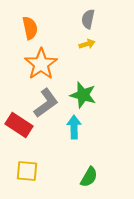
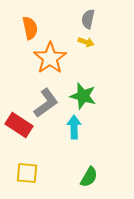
yellow arrow: moved 1 px left, 2 px up; rotated 35 degrees clockwise
orange star: moved 9 px right, 6 px up
green star: moved 1 px down
yellow square: moved 2 px down
